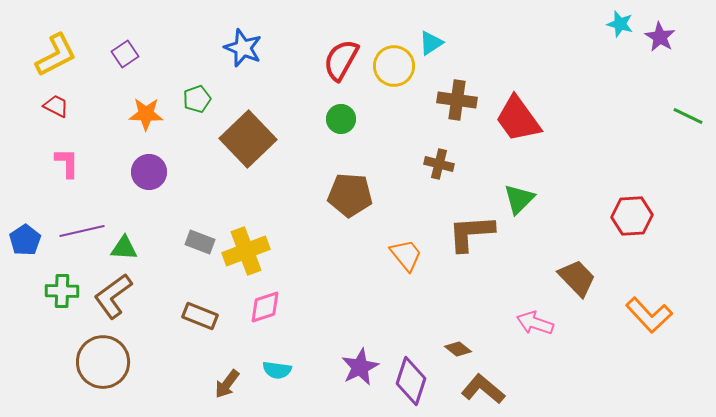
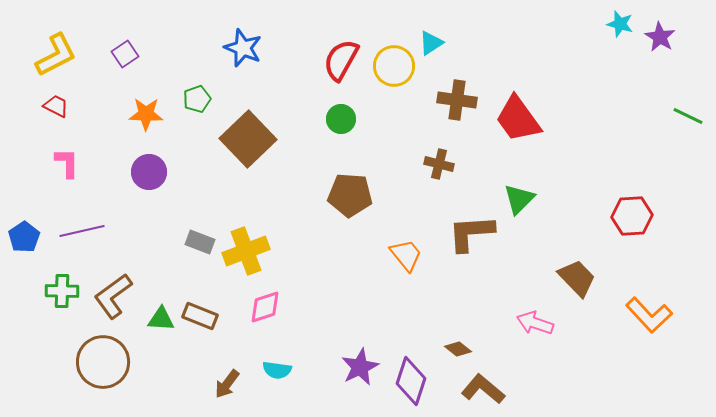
blue pentagon at (25, 240): moved 1 px left, 3 px up
green triangle at (124, 248): moved 37 px right, 71 px down
